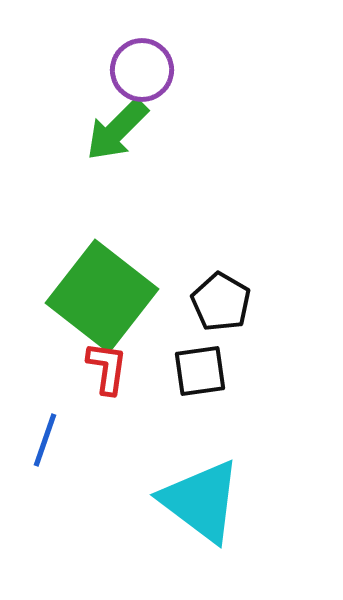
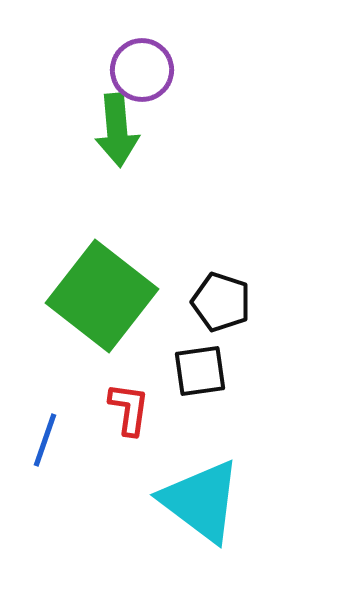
green arrow: rotated 50 degrees counterclockwise
black pentagon: rotated 12 degrees counterclockwise
red L-shape: moved 22 px right, 41 px down
